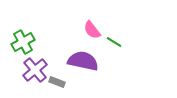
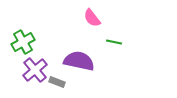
pink semicircle: moved 12 px up
green line: rotated 21 degrees counterclockwise
purple semicircle: moved 4 px left
